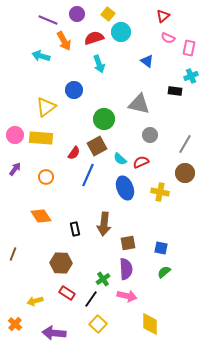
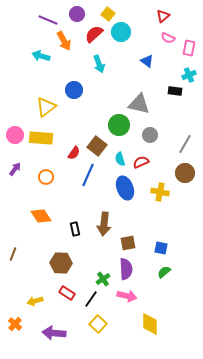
red semicircle at (94, 38): moved 4 px up; rotated 24 degrees counterclockwise
cyan cross at (191, 76): moved 2 px left, 1 px up
green circle at (104, 119): moved 15 px right, 6 px down
brown square at (97, 146): rotated 24 degrees counterclockwise
cyan semicircle at (120, 159): rotated 32 degrees clockwise
